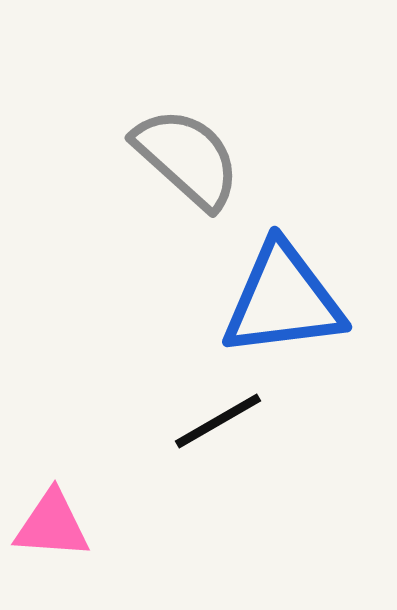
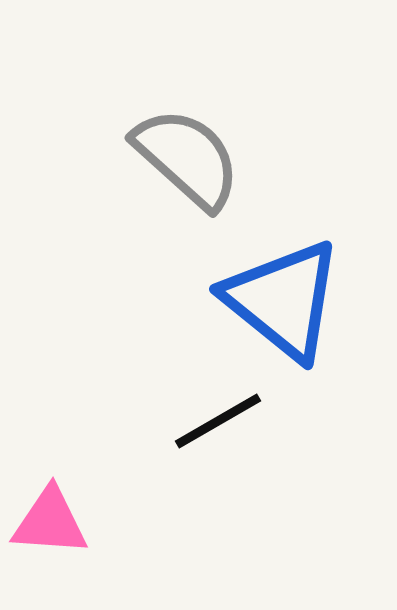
blue triangle: rotated 46 degrees clockwise
pink triangle: moved 2 px left, 3 px up
